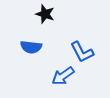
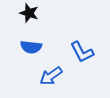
black star: moved 16 px left, 1 px up
blue arrow: moved 12 px left
